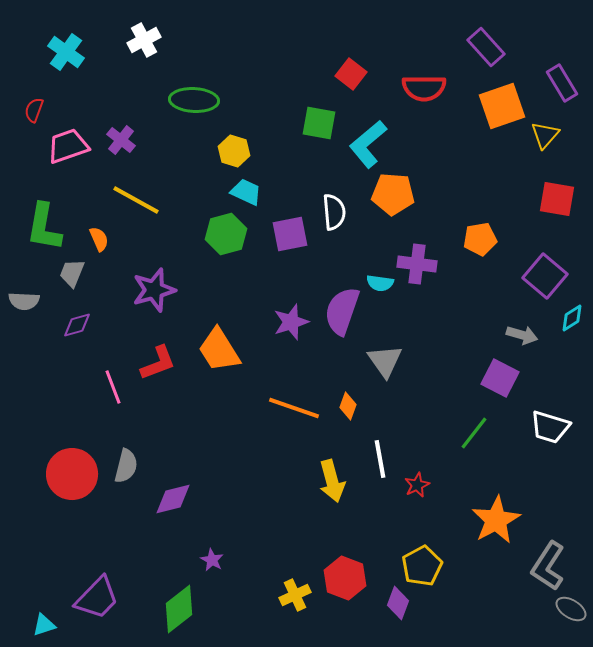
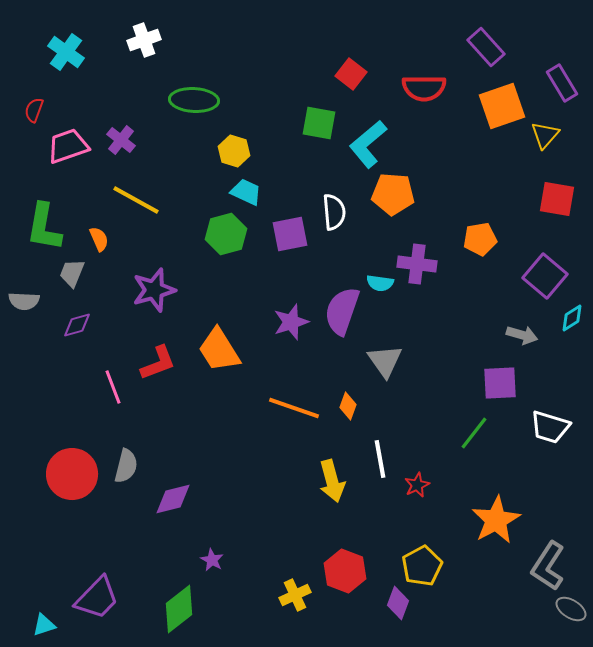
white cross at (144, 40): rotated 8 degrees clockwise
purple square at (500, 378): moved 5 px down; rotated 30 degrees counterclockwise
red hexagon at (345, 578): moved 7 px up
